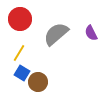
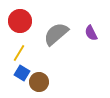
red circle: moved 2 px down
brown circle: moved 1 px right
